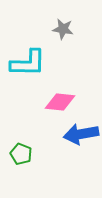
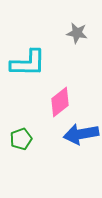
gray star: moved 14 px right, 4 px down
pink diamond: rotated 44 degrees counterclockwise
green pentagon: moved 15 px up; rotated 30 degrees clockwise
